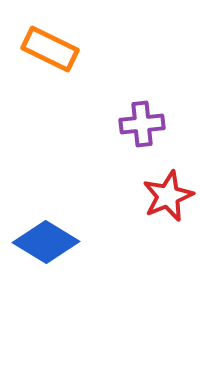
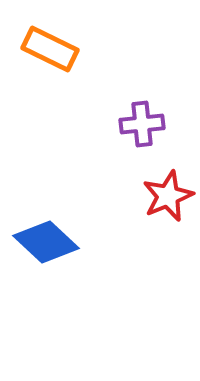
blue diamond: rotated 12 degrees clockwise
